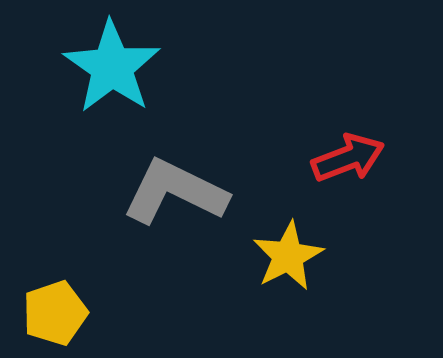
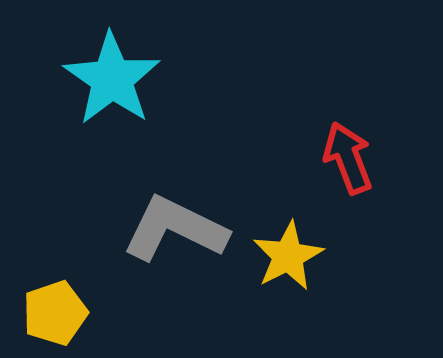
cyan star: moved 12 px down
red arrow: rotated 90 degrees counterclockwise
gray L-shape: moved 37 px down
